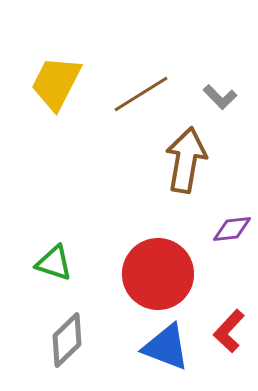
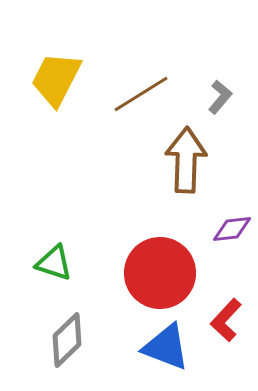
yellow trapezoid: moved 4 px up
gray L-shape: rotated 96 degrees counterclockwise
brown arrow: rotated 8 degrees counterclockwise
red circle: moved 2 px right, 1 px up
red L-shape: moved 3 px left, 11 px up
